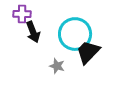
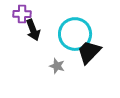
black arrow: moved 2 px up
black trapezoid: moved 1 px right
